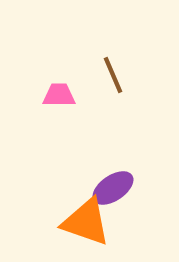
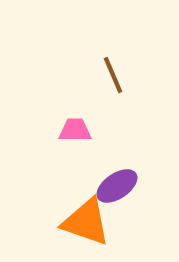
pink trapezoid: moved 16 px right, 35 px down
purple ellipse: moved 4 px right, 2 px up
